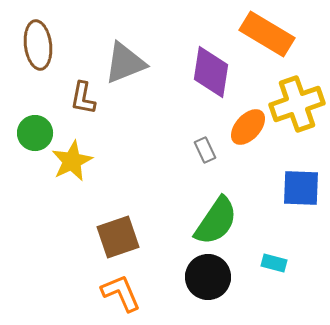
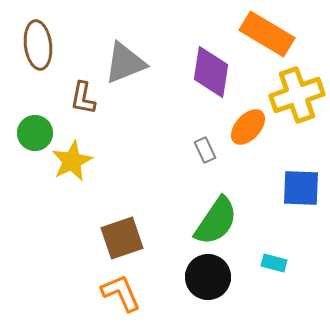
yellow cross: moved 9 px up
brown square: moved 4 px right, 1 px down
